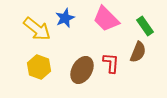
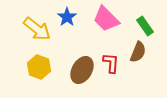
blue star: moved 2 px right, 1 px up; rotated 12 degrees counterclockwise
